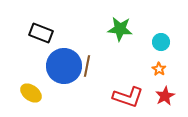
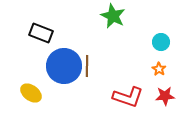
green star: moved 7 px left, 13 px up; rotated 20 degrees clockwise
brown line: rotated 10 degrees counterclockwise
red star: rotated 24 degrees clockwise
